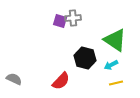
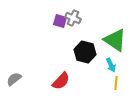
gray cross: rotated 28 degrees clockwise
black hexagon: moved 6 px up
cyan arrow: rotated 88 degrees counterclockwise
gray semicircle: rotated 63 degrees counterclockwise
yellow line: rotated 72 degrees counterclockwise
